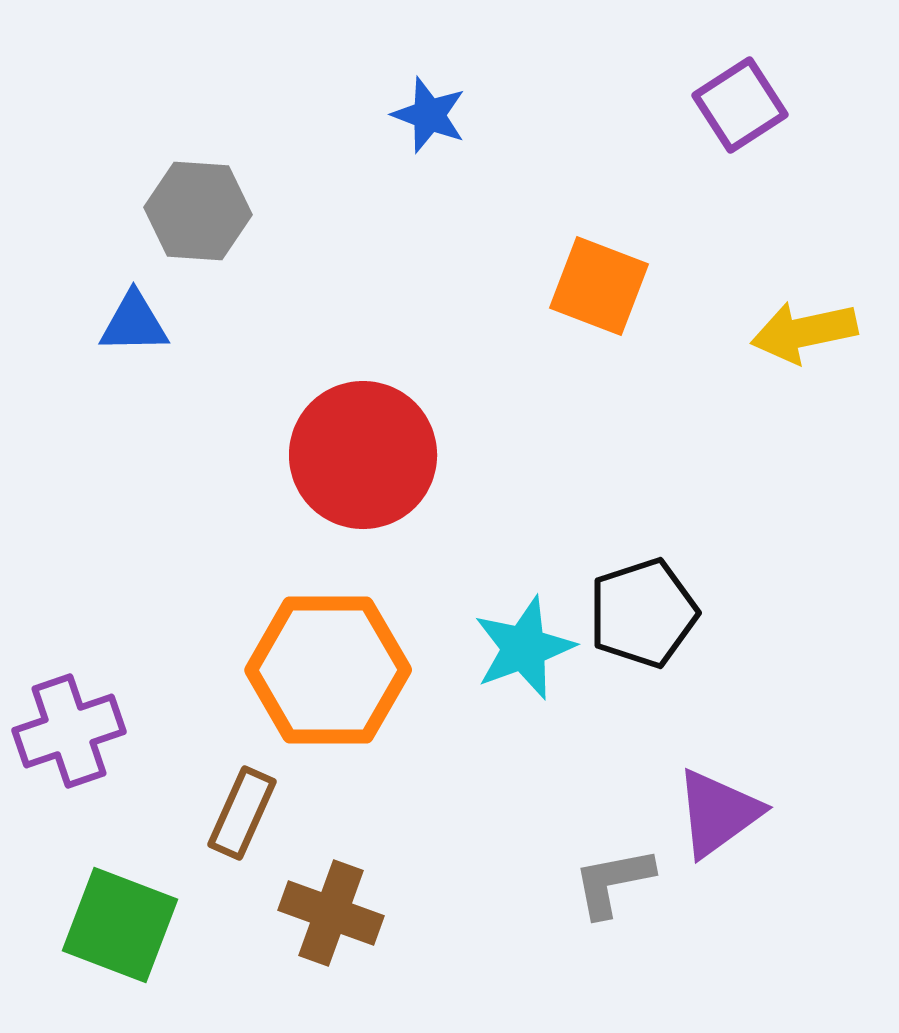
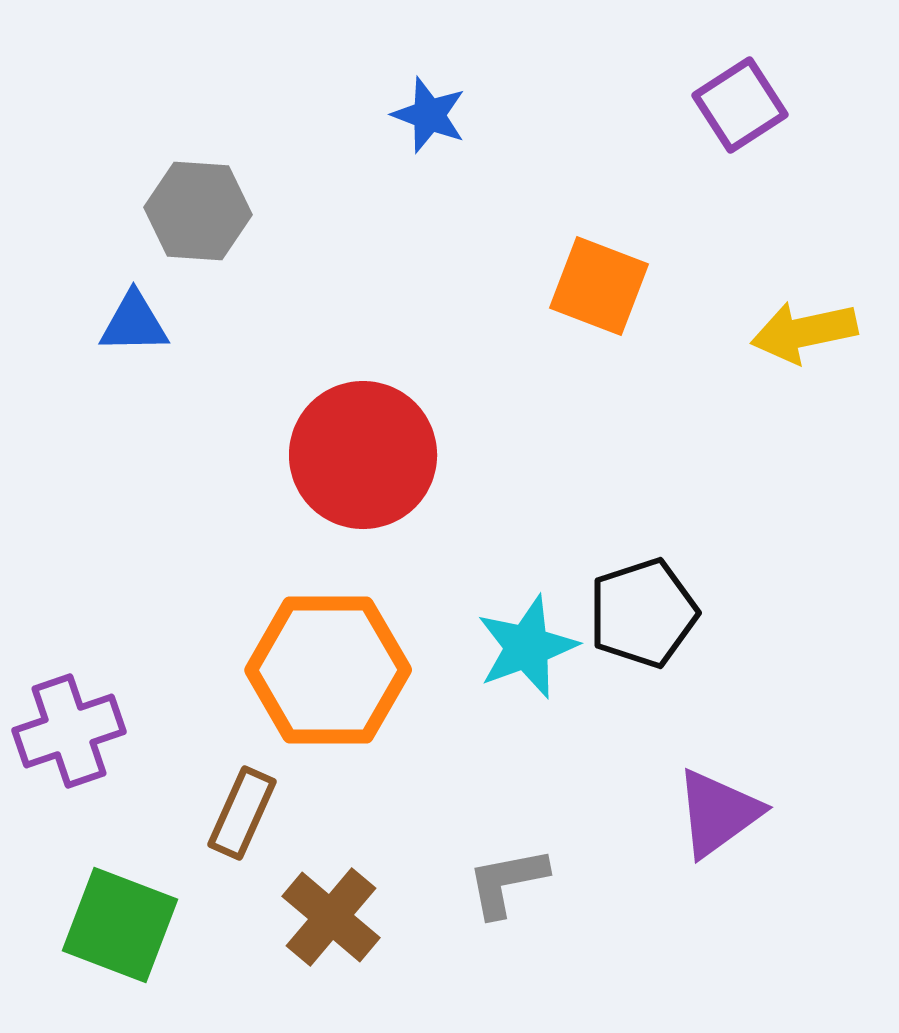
cyan star: moved 3 px right, 1 px up
gray L-shape: moved 106 px left
brown cross: moved 4 px down; rotated 20 degrees clockwise
